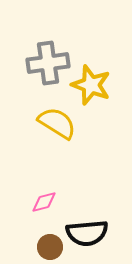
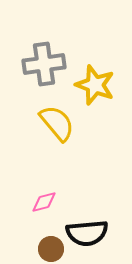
gray cross: moved 4 px left, 1 px down
yellow star: moved 4 px right
yellow semicircle: rotated 18 degrees clockwise
brown circle: moved 1 px right, 2 px down
